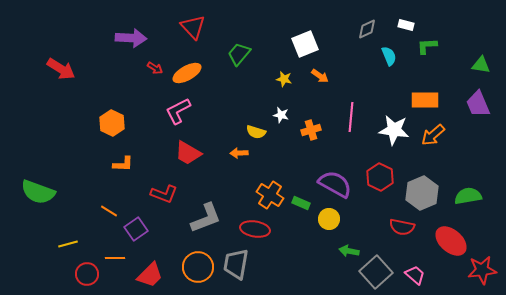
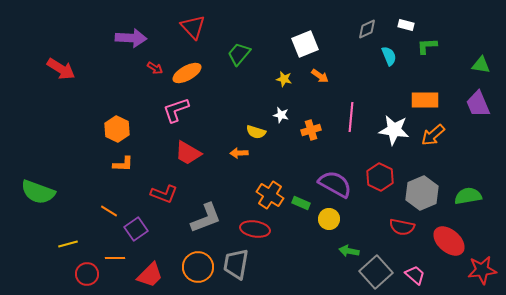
pink L-shape at (178, 111): moved 2 px left, 1 px up; rotated 8 degrees clockwise
orange hexagon at (112, 123): moved 5 px right, 6 px down
red ellipse at (451, 241): moved 2 px left
